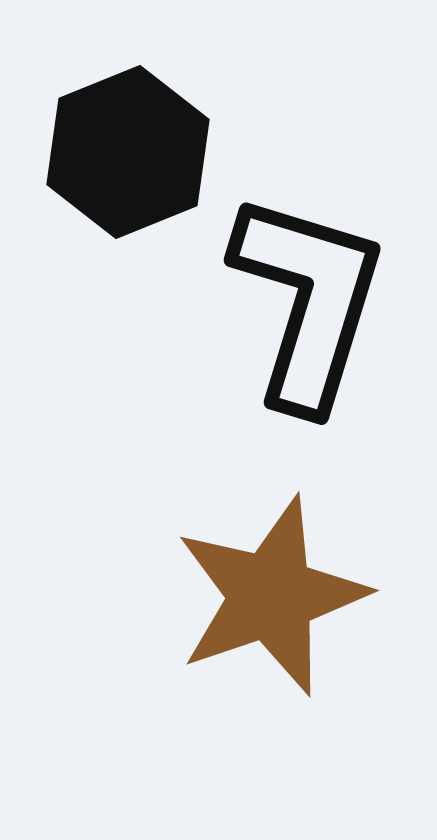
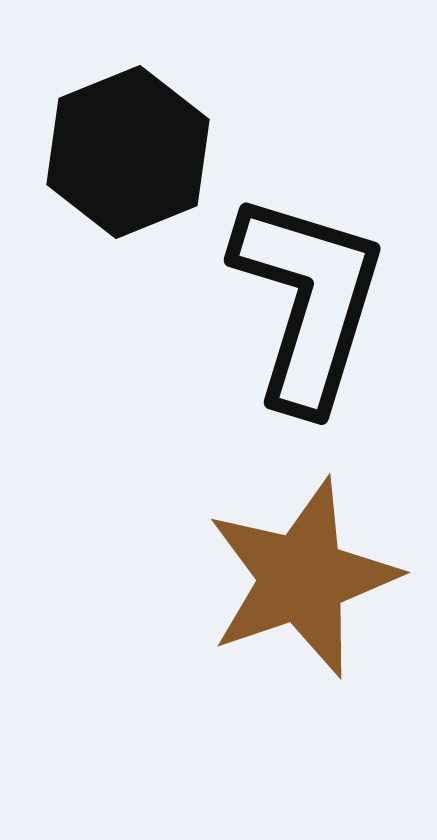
brown star: moved 31 px right, 18 px up
